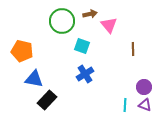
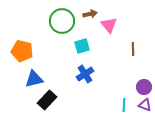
cyan square: rotated 35 degrees counterclockwise
blue triangle: rotated 24 degrees counterclockwise
cyan line: moved 1 px left
